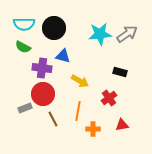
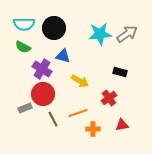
purple cross: moved 1 px down; rotated 24 degrees clockwise
orange line: moved 2 px down; rotated 60 degrees clockwise
